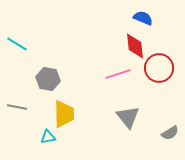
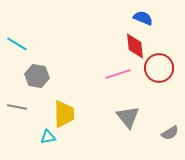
gray hexagon: moved 11 px left, 3 px up
